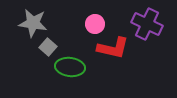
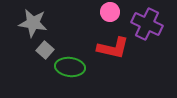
pink circle: moved 15 px right, 12 px up
gray square: moved 3 px left, 3 px down
